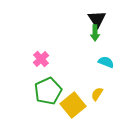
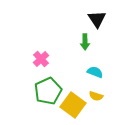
green arrow: moved 10 px left, 9 px down
cyan semicircle: moved 11 px left, 10 px down
yellow semicircle: moved 1 px left, 2 px down; rotated 104 degrees counterclockwise
yellow square: rotated 15 degrees counterclockwise
